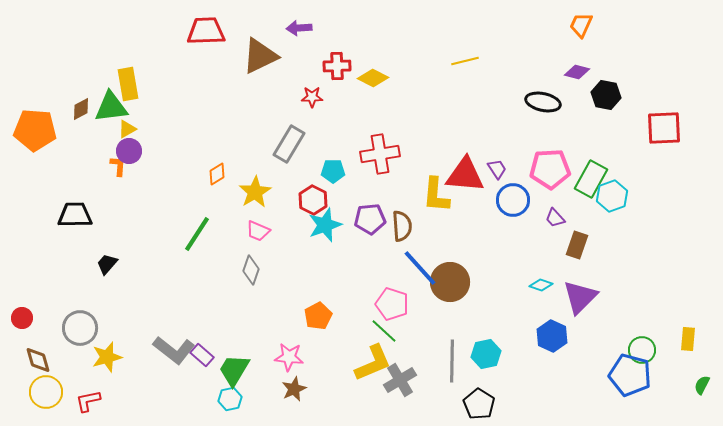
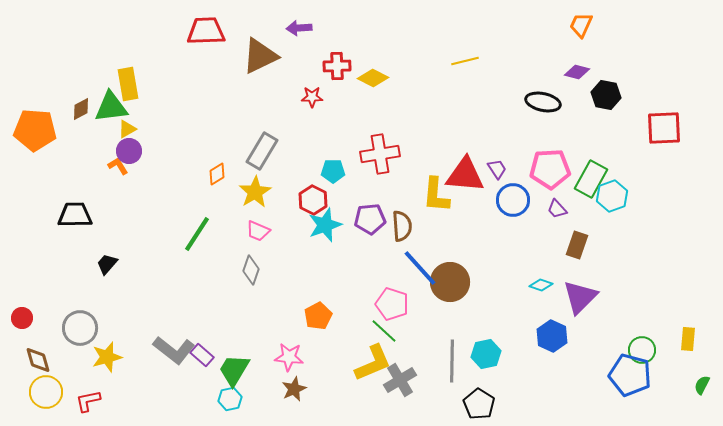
gray rectangle at (289, 144): moved 27 px left, 7 px down
orange L-shape at (118, 166): rotated 35 degrees counterclockwise
purple trapezoid at (555, 218): moved 2 px right, 9 px up
